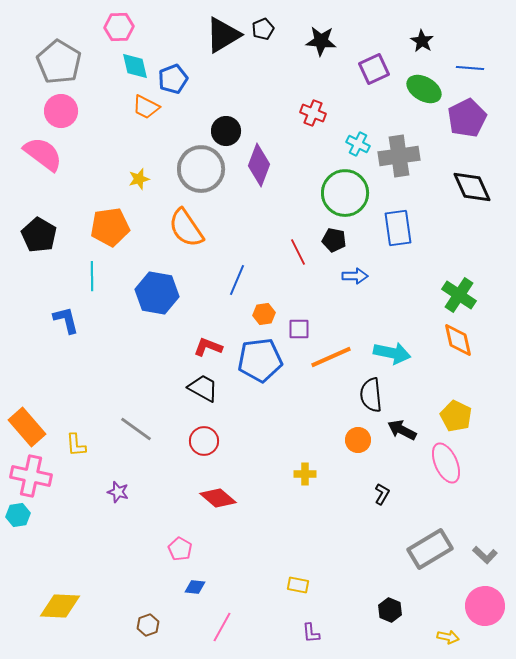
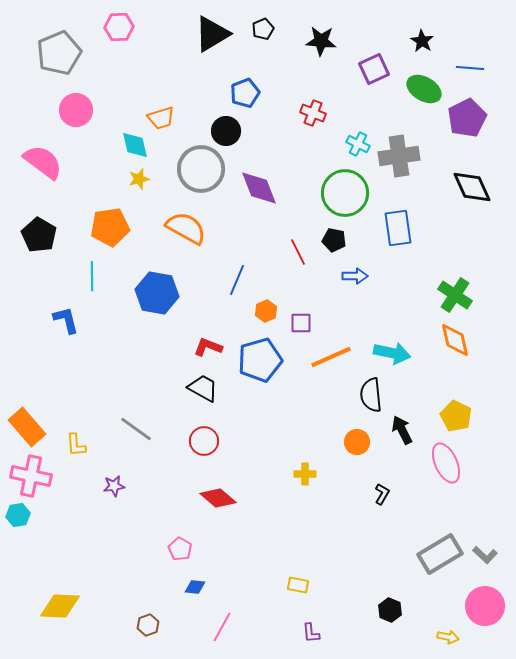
black triangle at (223, 35): moved 11 px left, 1 px up
gray pentagon at (59, 62): moved 9 px up; rotated 18 degrees clockwise
cyan diamond at (135, 66): moved 79 px down
blue pentagon at (173, 79): moved 72 px right, 14 px down
orange trapezoid at (146, 107): moved 15 px right, 11 px down; rotated 44 degrees counterclockwise
pink circle at (61, 111): moved 15 px right, 1 px up
pink semicircle at (43, 154): moved 8 px down
purple diamond at (259, 165): moved 23 px down; rotated 42 degrees counterclockwise
orange semicircle at (186, 228): rotated 153 degrees clockwise
green cross at (459, 295): moved 4 px left
orange hexagon at (264, 314): moved 2 px right, 3 px up; rotated 15 degrees counterclockwise
purple square at (299, 329): moved 2 px right, 6 px up
orange diamond at (458, 340): moved 3 px left
blue pentagon at (260, 360): rotated 9 degrees counterclockwise
black arrow at (402, 430): rotated 36 degrees clockwise
orange circle at (358, 440): moved 1 px left, 2 px down
purple star at (118, 492): moved 4 px left, 6 px up; rotated 25 degrees counterclockwise
gray rectangle at (430, 549): moved 10 px right, 5 px down
